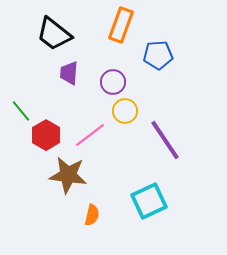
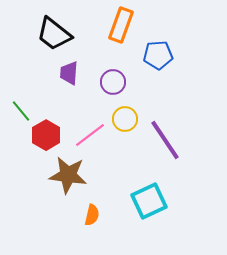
yellow circle: moved 8 px down
